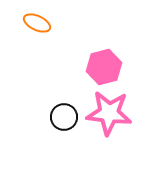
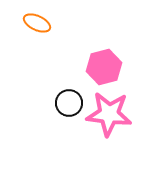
pink star: moved 1 px down
black circle: moved 5 px right, 14 px up
